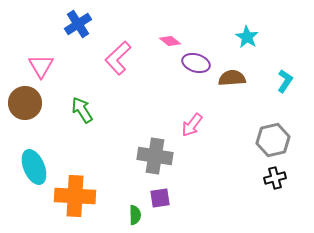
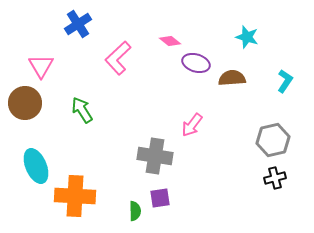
cyan star: rotated 15 degrees counterclockwise
cyan ellipse: moved 2 px right, 1 px up
green semicircle: moved 4 px up
